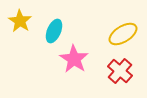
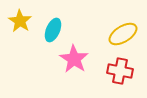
cyan ellipse: moved 1 px left, 1 px up
red cross: rotated 30 degrees counterclockwise
